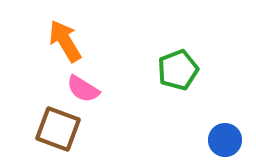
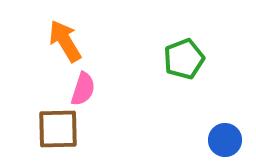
green pentagon: moved 6 px right, 11 px up
pink semicircle: rotated 104 degrees counterclockwise
brown square: rotated 21 degrees counterclockwise
